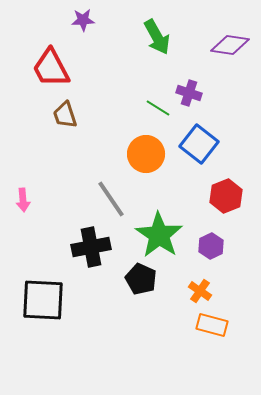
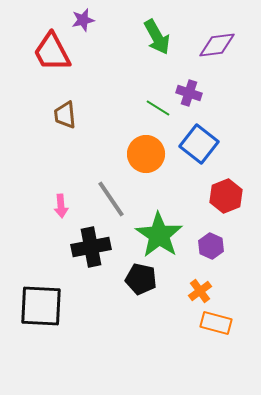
purple star: rotated 10 degrees counterclockwise
purple diamond: moved 13 px left; rotated 15 degrees counterclockwise
red trapezoid: moved 1 px right, 16 px up
brown trapezoid: rotated 12 degrees clockwise
pink arrow: moved 38 px right, 6 px down
purple hexagon: rotated 10 degrees counterclockwise
black pentagon: rotated 12 degrees counterclockwise
orange cross: rotated 20 degrees clockwise
black square: moved 2 px left, 6 px down
orange rectangle: moved 4 px right, 2 px up
